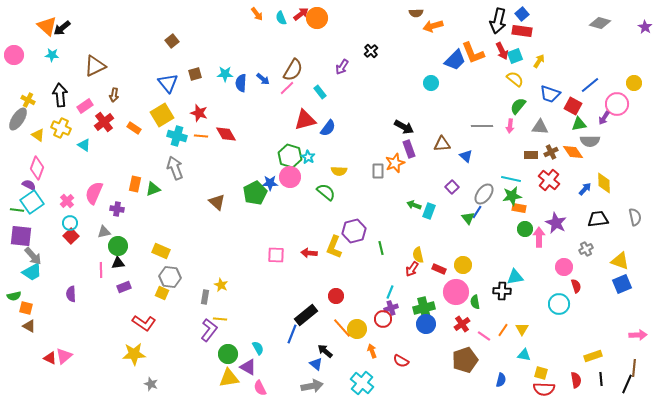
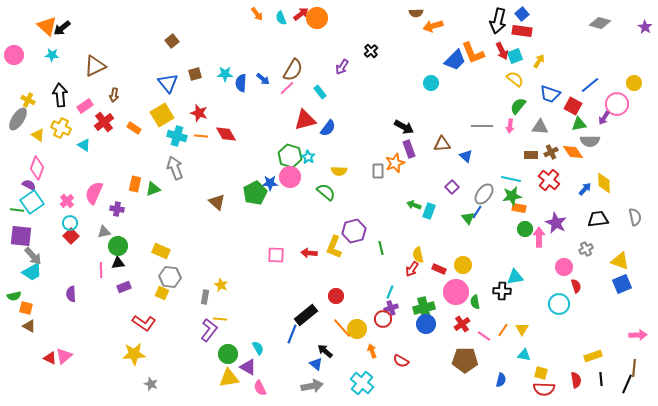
brown pentagon at (465, 360): rotated 20 degrees clockwise
